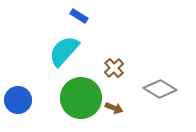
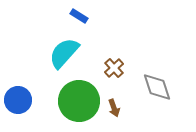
cyan semicircle: moved 2 px down
gray diamond: moved 3 px left, 2 px up; rotated 40 degrees clockwise
green circle: moved 2 px left, 3 px down
brown arrow: rotated 48 degrees clockwise
